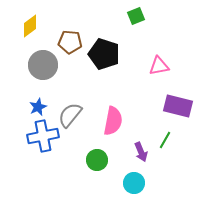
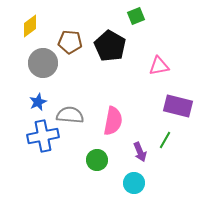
black pentagon: moved 6 px right, 8 px up; rotated 12 degrees clockwise
gray circle: moved 2 px up
blue star: moved 5 px up
gray semicircle: rotated 56 degrees clockwise
purple arrow: moved 1 px left
